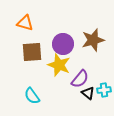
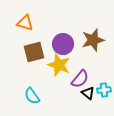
brown square: moved 2 px right; rotated 10 degrees counterclockwise
